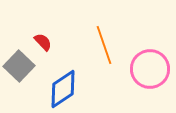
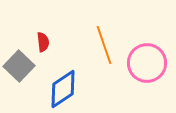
red semicircle: rotated 36 degrees clockwise
pink circle: moved 3 px left, 6 px up
